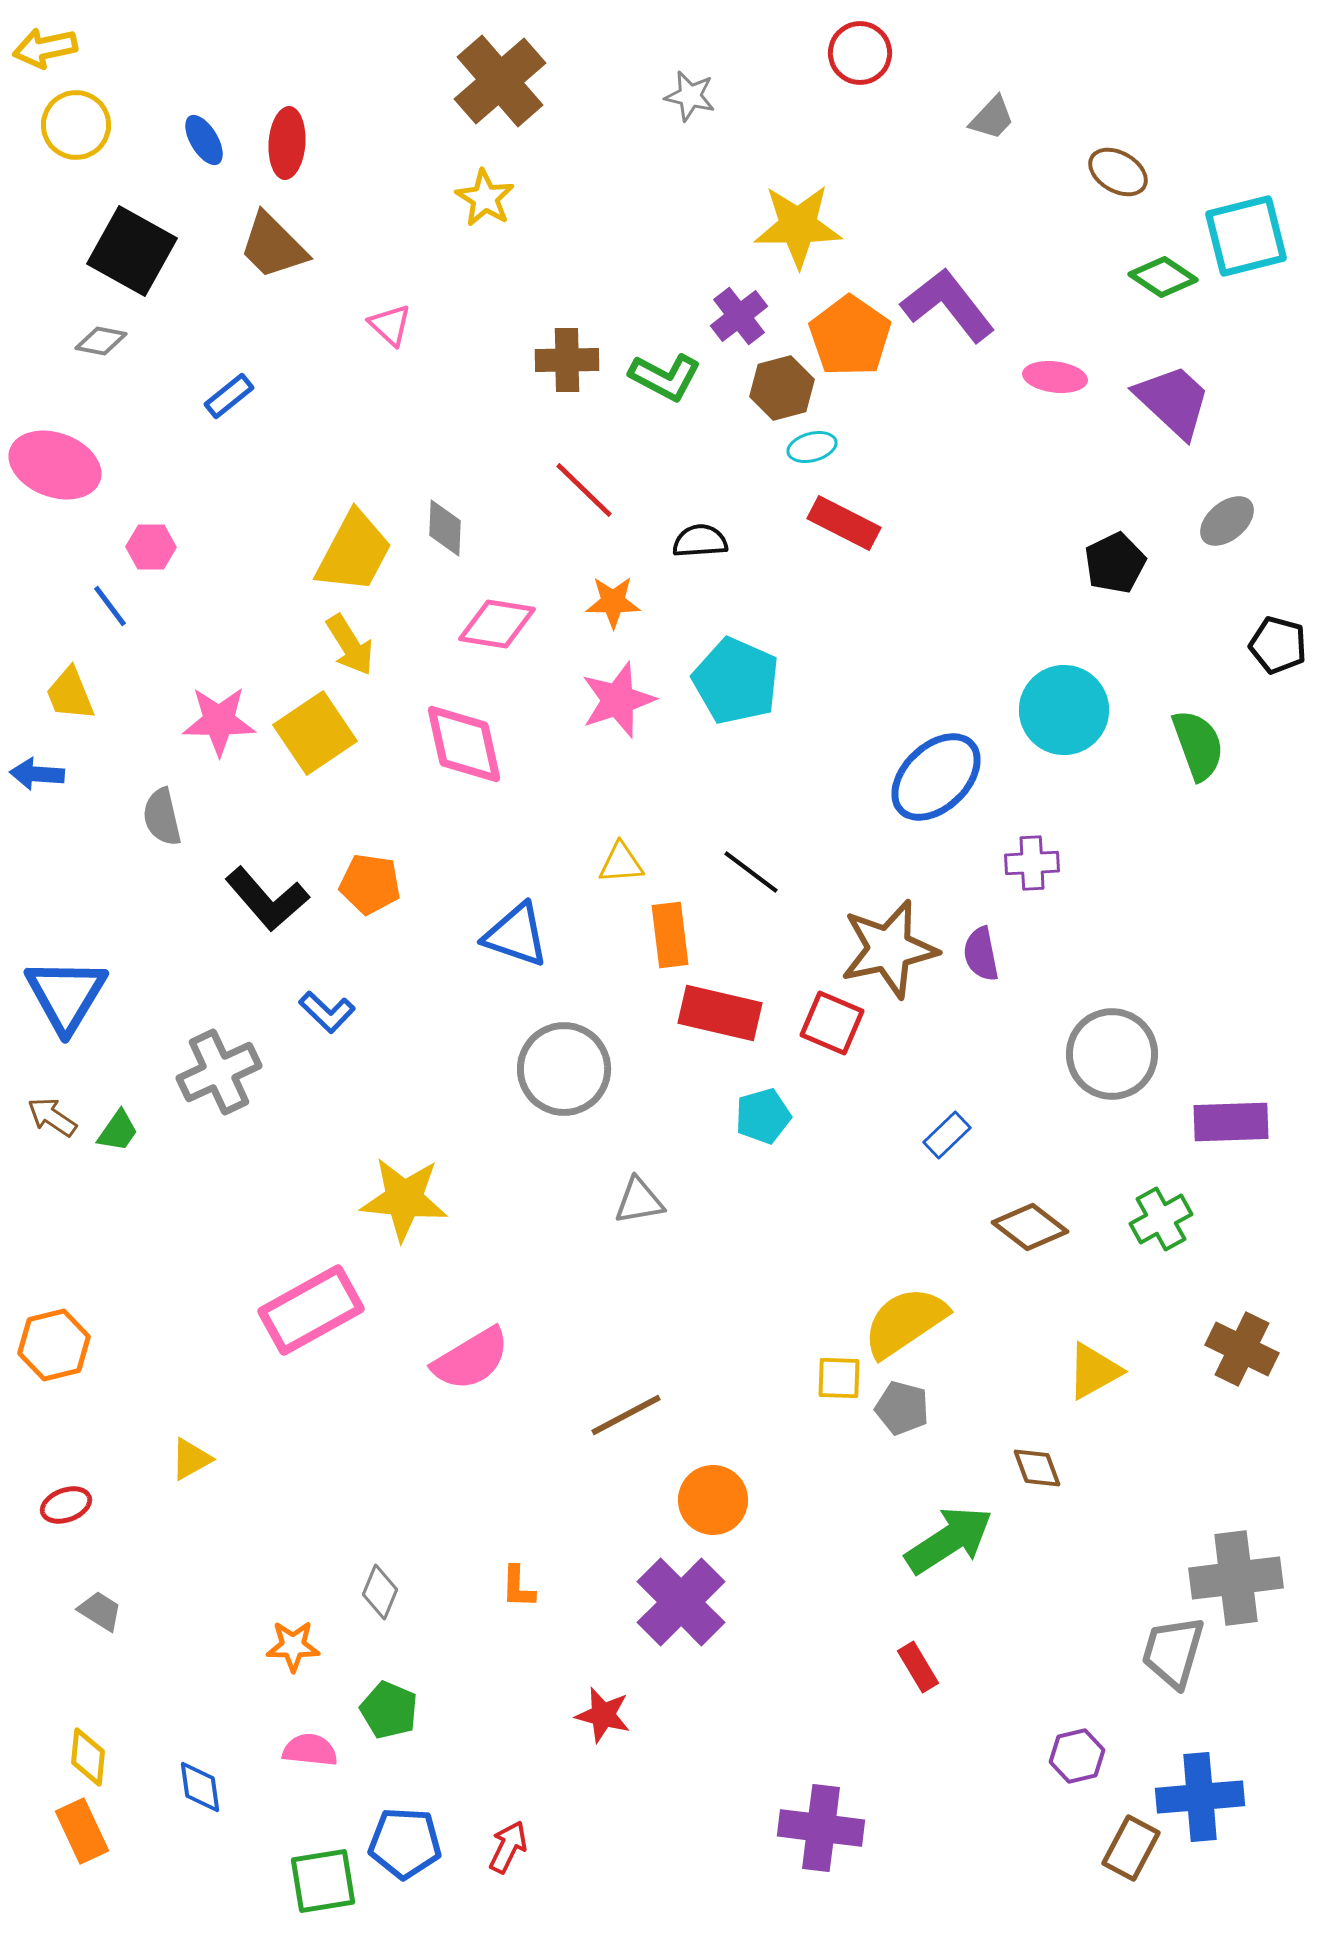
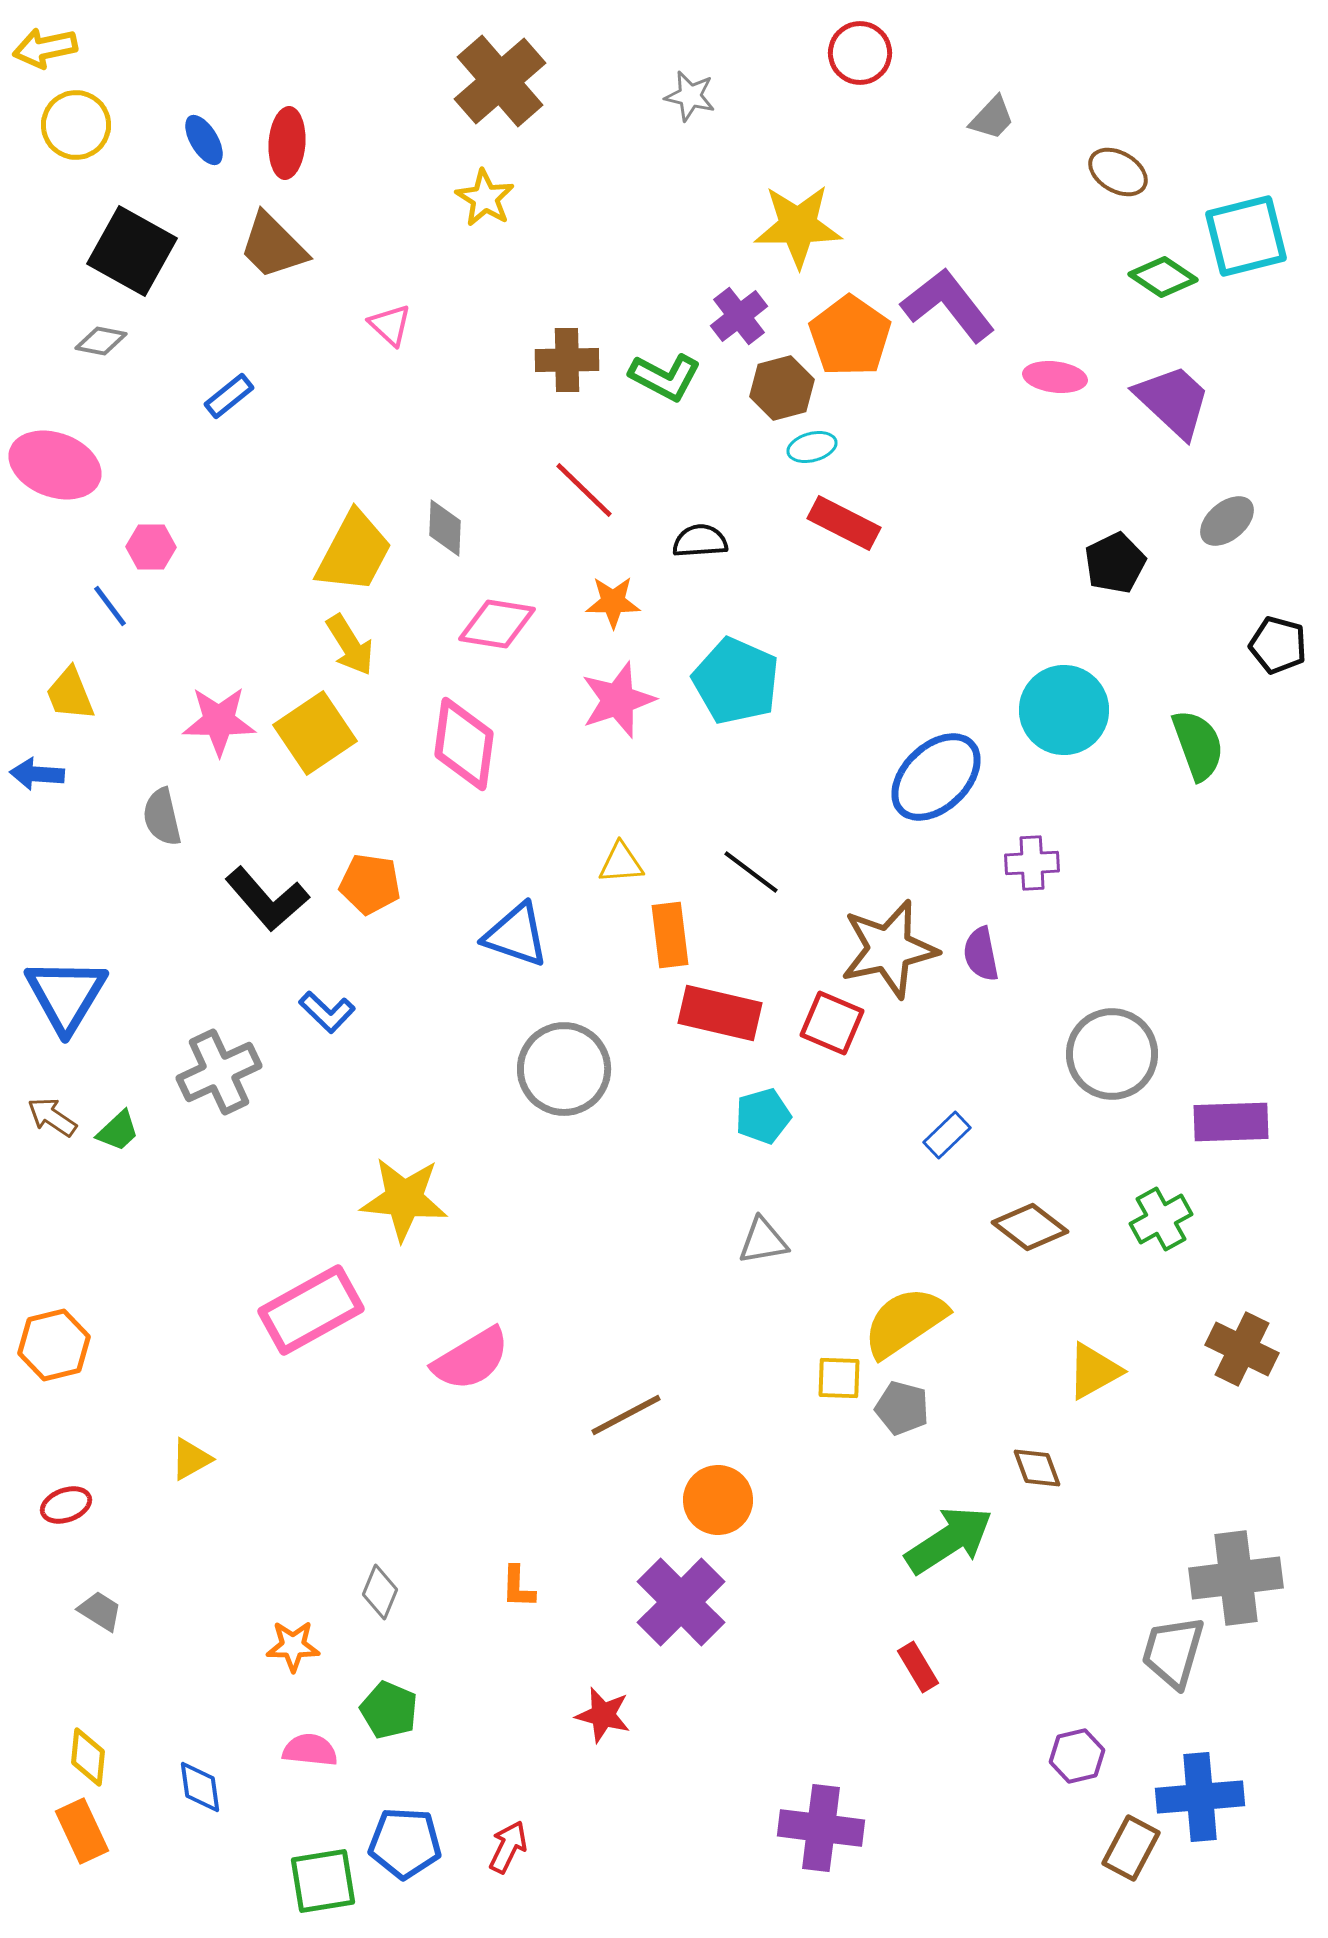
pink diamond at (464, 744): rotated 20 degrees clockwise
green trapezoid at (118, 1131): rotated 12 degrees clockwise
gray triangle at (639, 1201): moved 124 px right, 40 px down
orange circle at (713, 1500): moved 5 px right
